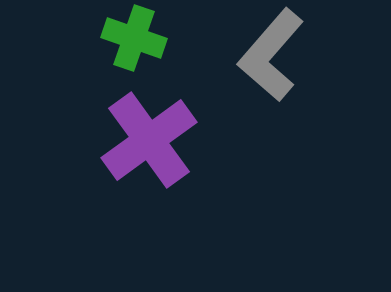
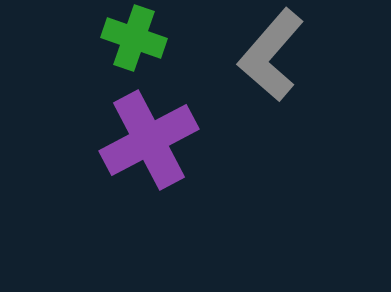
purple cross: rotated 8 degrees clockwise
